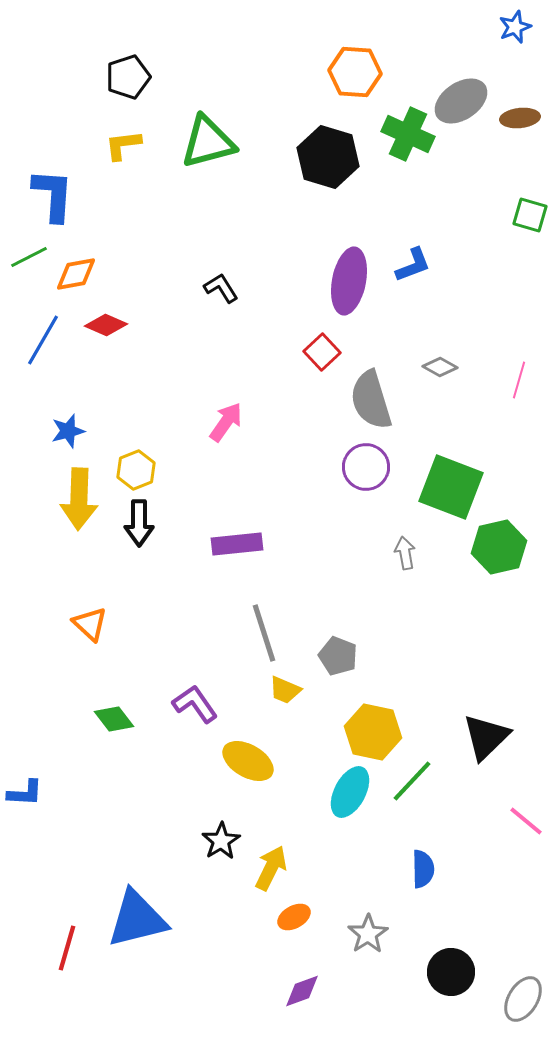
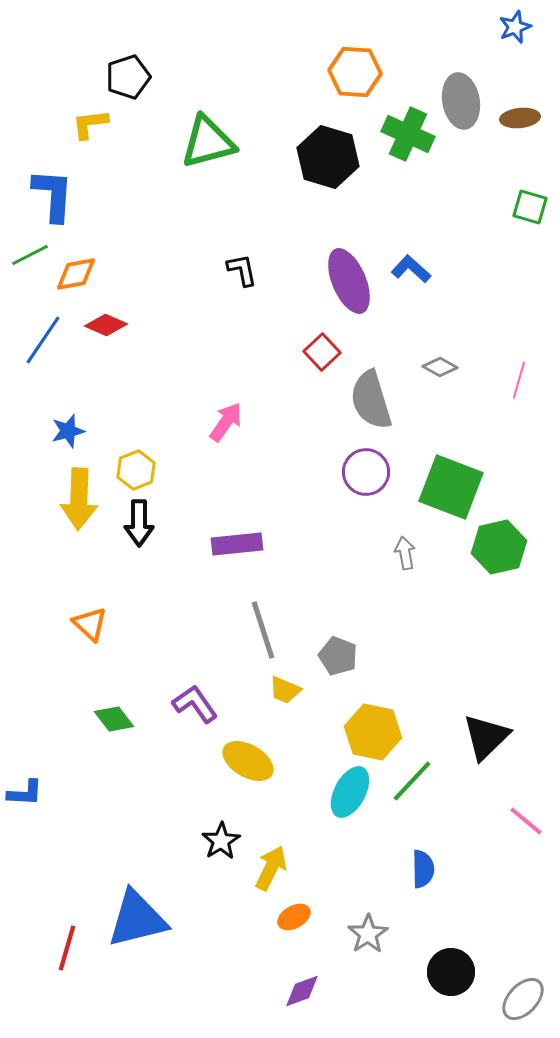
gray ellipse at (461, 101): rotated 66 degrees counterclockwise
yellow L-shape at (123, 145): moved 33 px left, 21 px up
green square at (530, 215): moved 8 px up
green line at (29, 257): moved 1 px right, 2 px up
blue L-shape at (413, 265): moved 2 px left, 4 px down; rotated 117 degrees counterclockwise
purple ellipse at (349, 281): rotated 34 degrees counterclockwise
black L-shape at (221, 288): moved 21 px right, 18 px up; rotated 21 degrees clockwise
blue line at (43, 340): rotated 4 degrees clockwise
purple circle at (366, 467): moved 5 px down
gray line at (264, 633): moved 1 px left, 3 px up
gray ellipse at (523, 999): rotated 12 degrees clockwise
